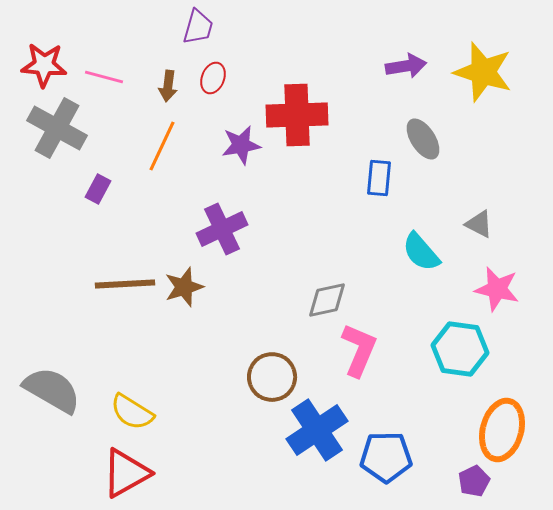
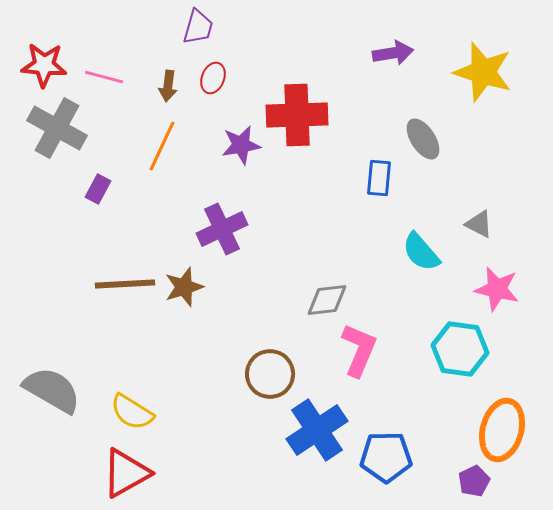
purple arrow: moved 13 px left, 13 px up
gray diamond: rotated 6 degrees clockwise
brown circle: moved 2 px left, 3 px up
